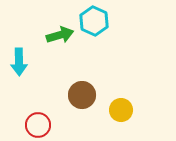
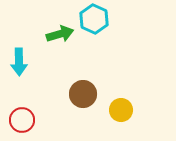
cyan hexagon: moved 2 px up
green arrow: moved 1 px up
brown circle: moved 1 px right, 1 px up
red circle: moved 16 px left, 5 px up
